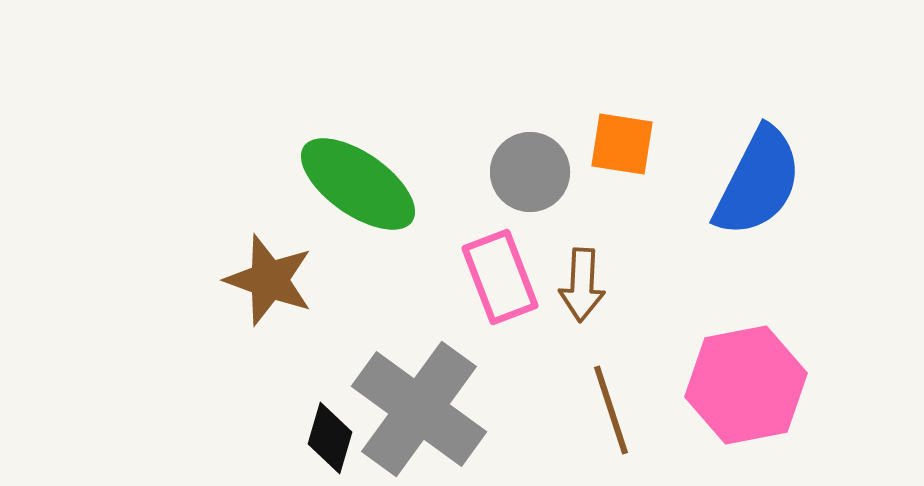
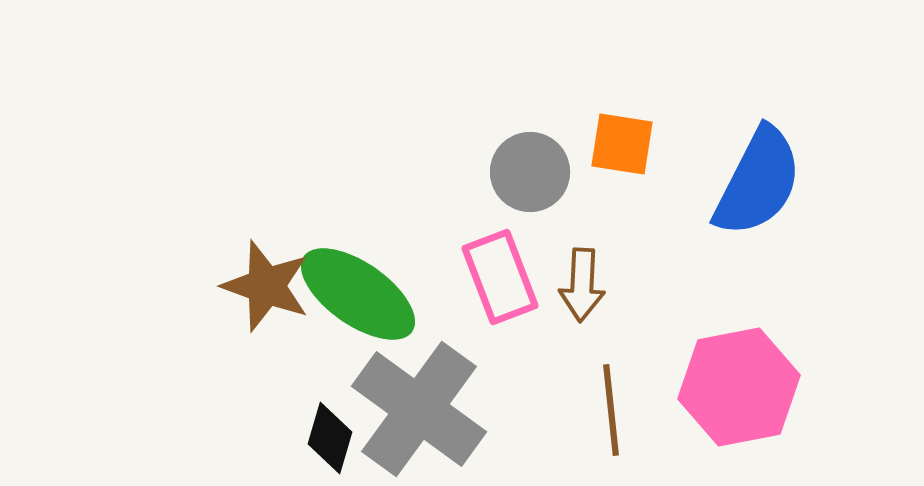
green ellipse: moved 110 px down
brown star: moved 3 px left, 6 px down
pink hexagon: moved 7 px left, 2 px down
brown line: rotated 12 degrees clockwise
